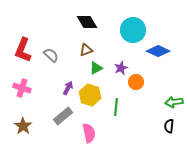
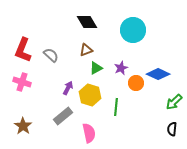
blue diamond: moved 23 px down
orange circle: moved 1 px down
pink cross: moved 6 px up
green arrow: rotated 36 degrees counterclockwise
black semicircle: moved 3 px right, 3 px down
